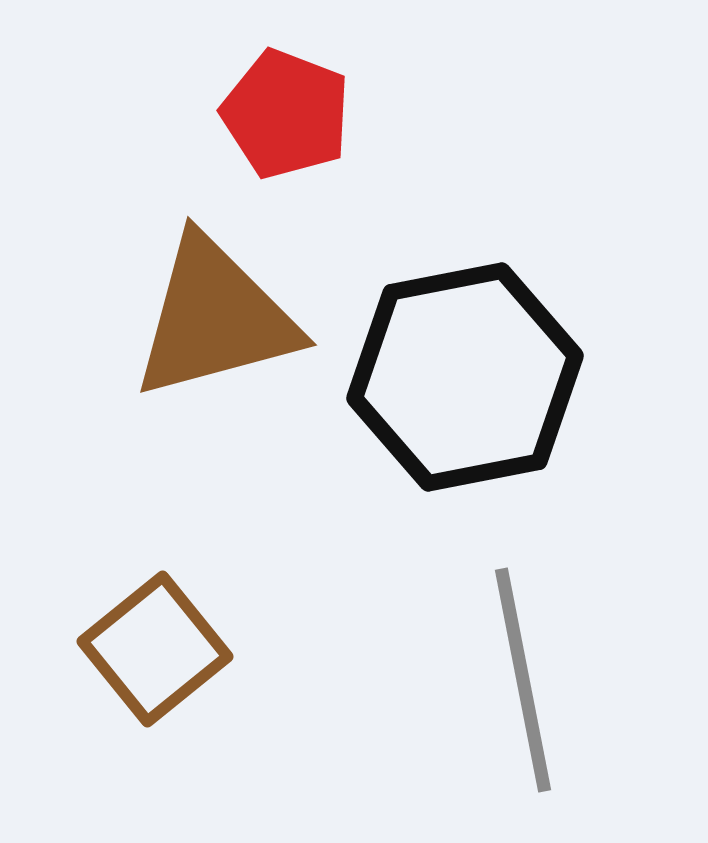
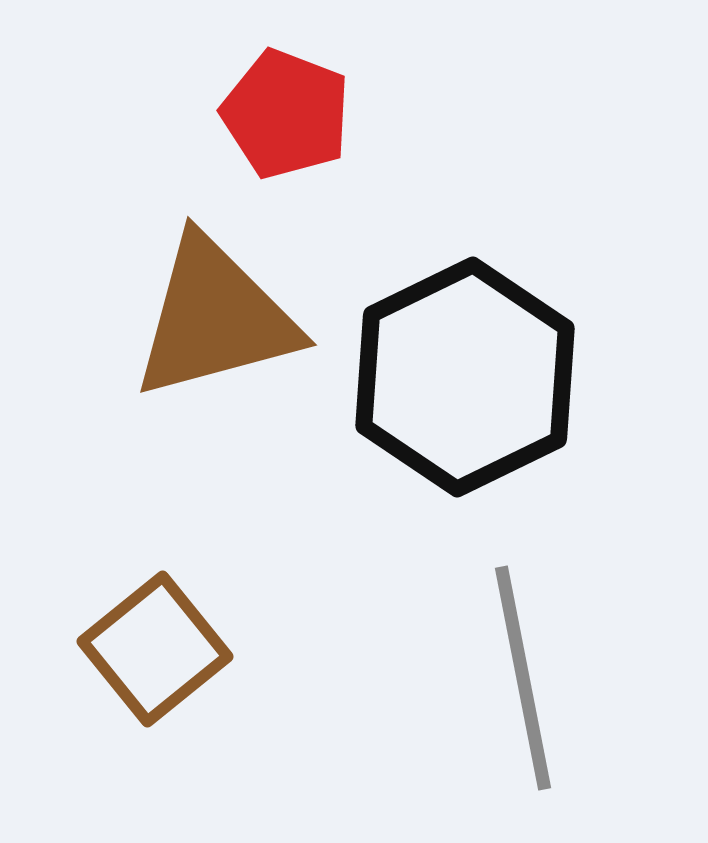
black hexagon: rotated 15 degrees counterclockwise
gray line: moved 2 px up
